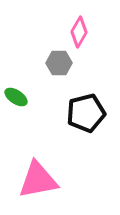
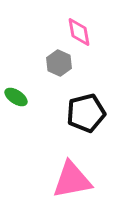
pink diamond: rotated 40 degrees counterclockwise
gray hexagon: rotated 25 degrees clockwise
pink triangle: moved 34 px right
